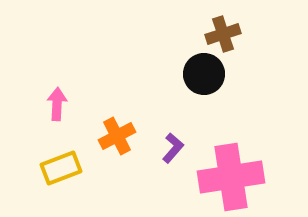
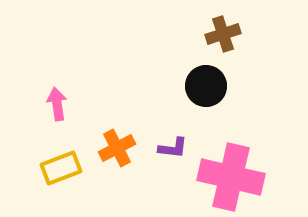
black circle: moved 2 px right, 12 px down
pink arrow: rotated 12 degrees counterclockwise
orange cross: moved 12 px down
purple L-shape: rotated 56 degrees clockwise
pink cross: rotated 22 degrees clockwise
